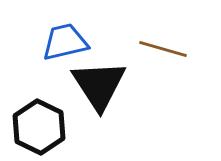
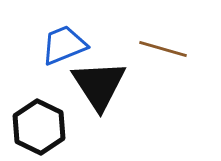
blue trapezoid: moved 1 px left, 3 px down; rotated 9 degrees counterclockwise
